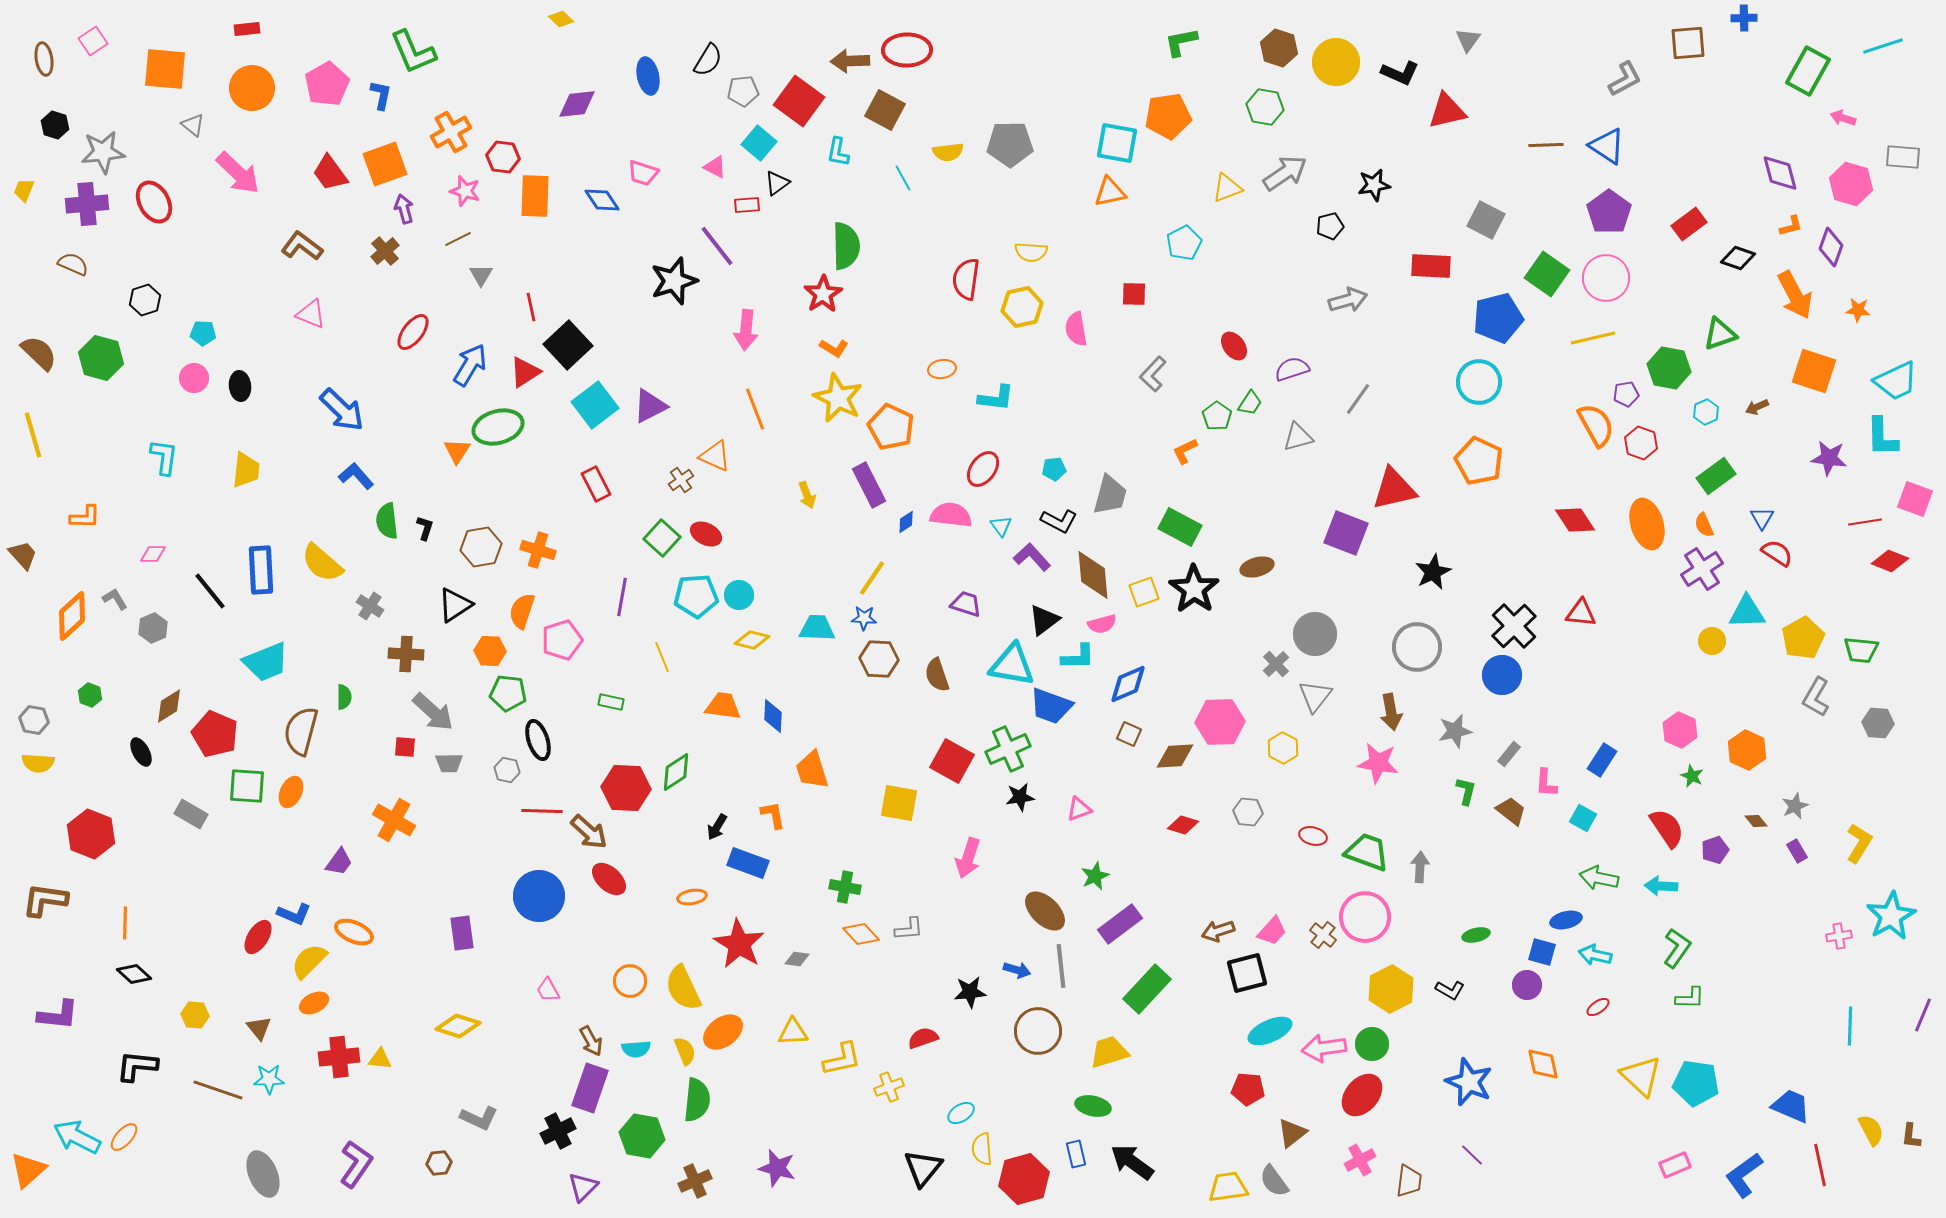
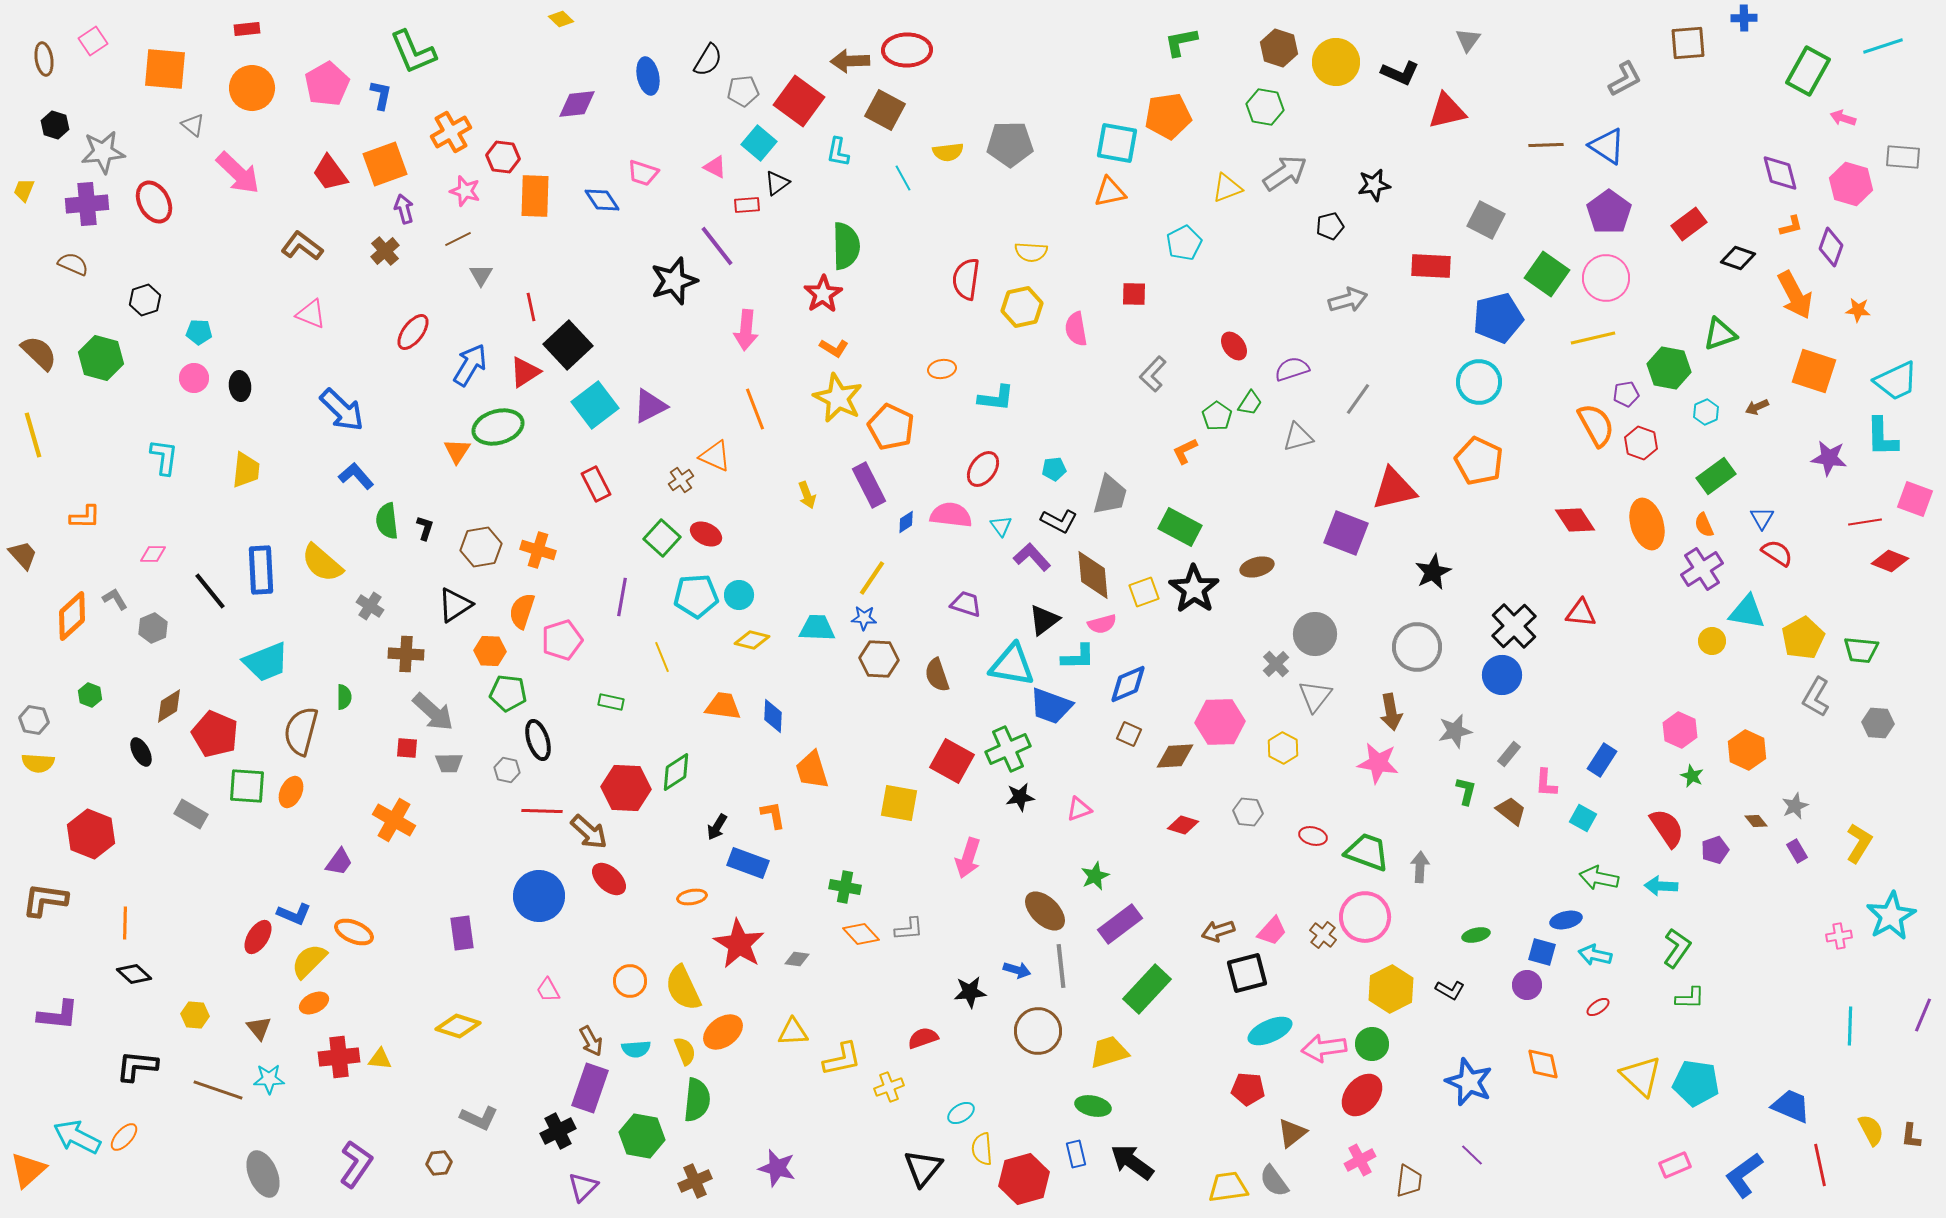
cyan pentagon at (203, 333): moved 4 px left, 1 px up
cyan triangle at (1747, 612): rotated 12 degrees clockwise
red square at (405, 747): moved 2 px right, 1 px down
